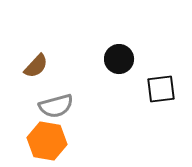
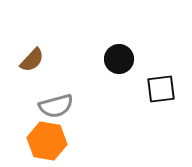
brown semicircle: moved 4 px left, 6 px up
